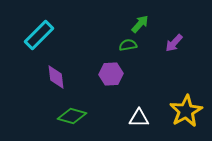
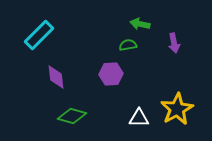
green arrow: rotated 120 degrees counterclockwise
purple arrow: rotated 54 degrees counterclockwise
yellow star: moved 9 px left, 2 px up
